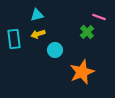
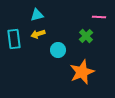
pink line: rotated 16 degrees counterclockwise
green cross: moved 1 px left, 4 px down
cyan circle: moved 3 px right
